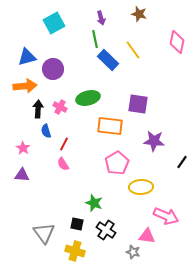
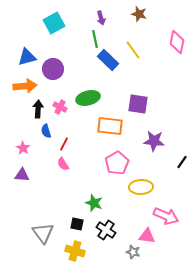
gray triangle: moved 1 px left
